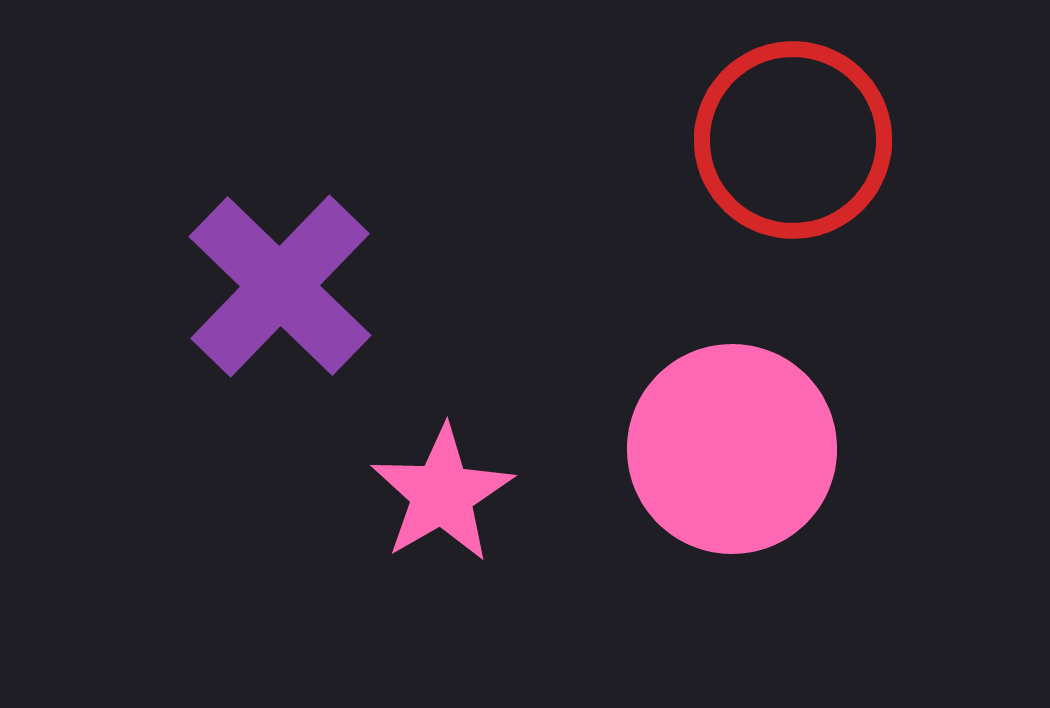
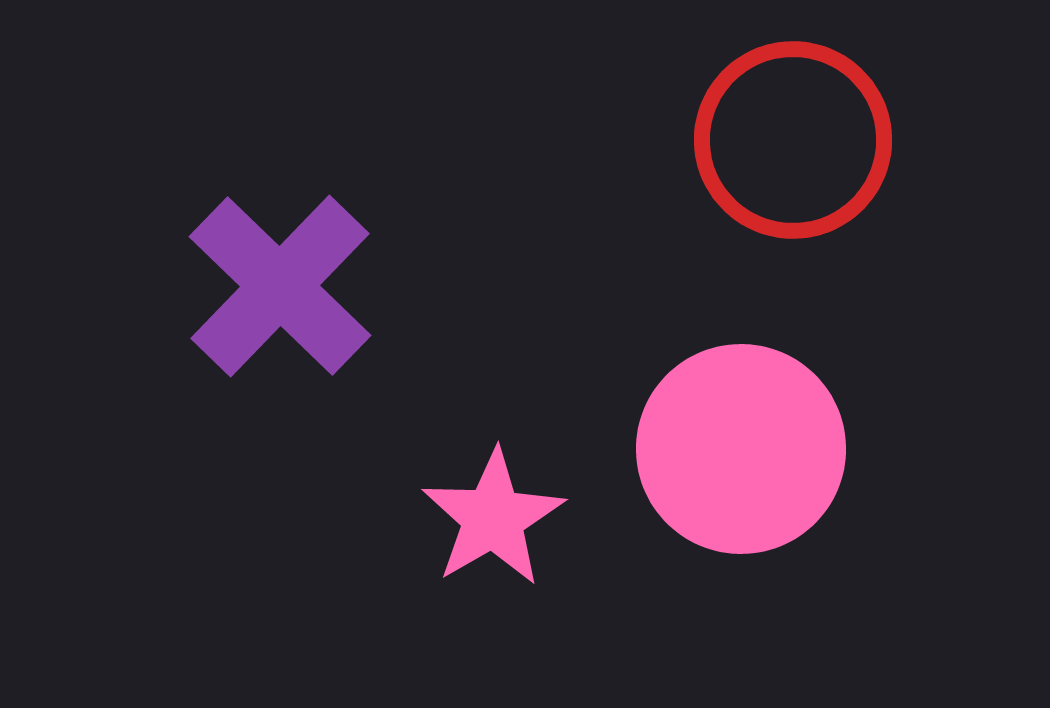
pink circle: moved 9 px right
pink star: moved 51 px right, 24 px down
